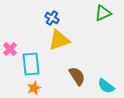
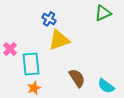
blue cross: moved 3 px left, 1 px down
brown semicircle: moved 2 px down
